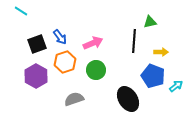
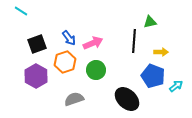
blue arrow: moved 9 px right, 1 px down
black ellipse: moved 1 px left; rotated 15 degrees counterclockwise
